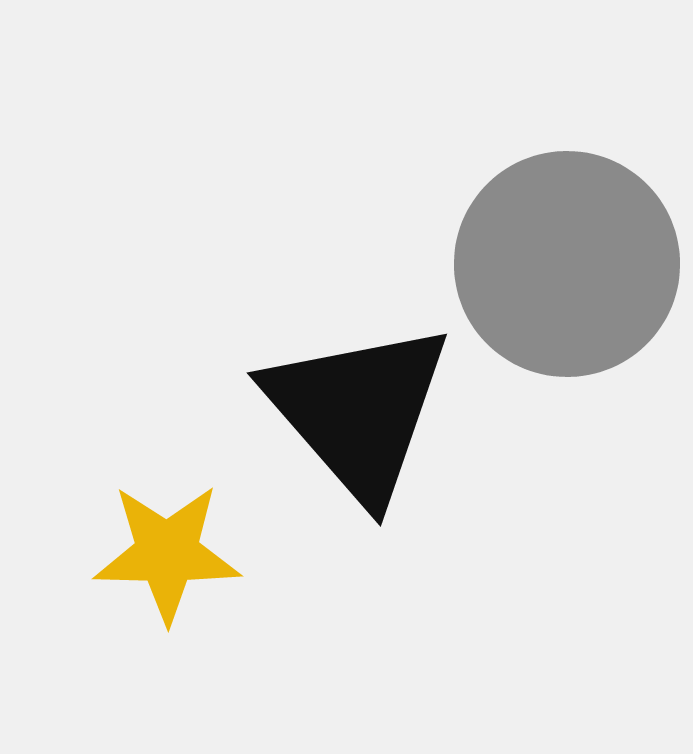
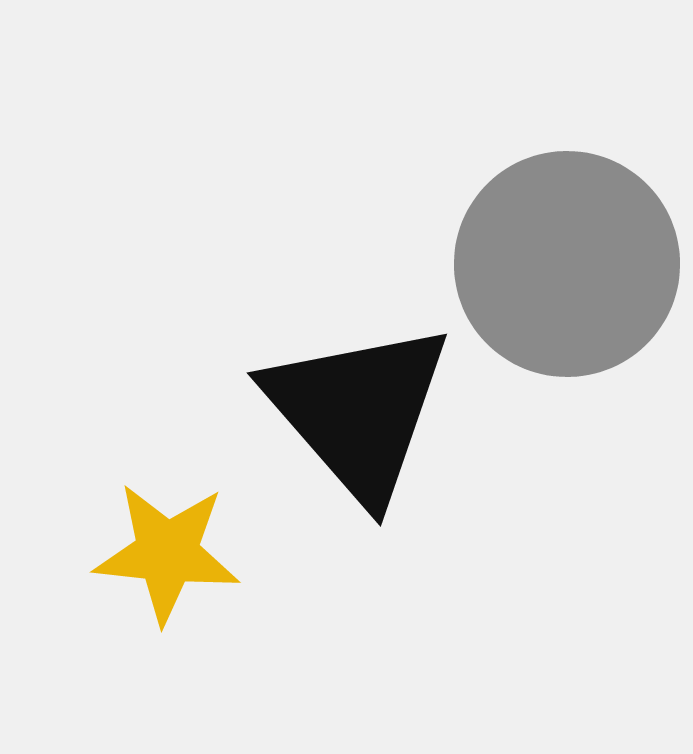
yellow star: rotated 5 degrees clockwise
